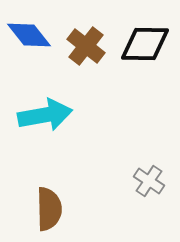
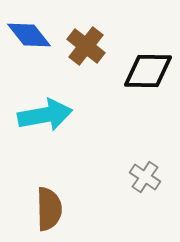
black diamond: moved 3 px right, 27 px down
gray cross: moved 4 px left, 4 px up
